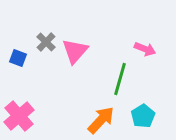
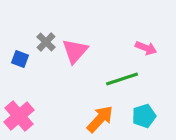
pink arrow: moved 1 px right, 1 px up
blue square: moved 2 px right, 1 px down
green line: moved 2 px right; rotated 56 degrees clockwise
cyan pentagon: moved 1 px right; rotated 15 degrees clockwise
orange arrow: moved 1 px left, 1 px up
